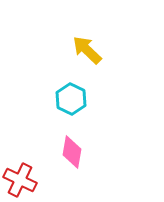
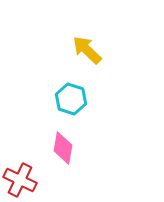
cyan hexagon: rotated 8 degrees counterclockwise
pink diamond: moved 9 px left, 4 px up
